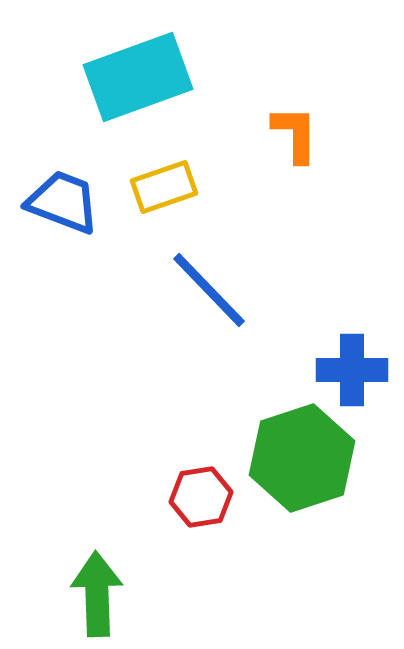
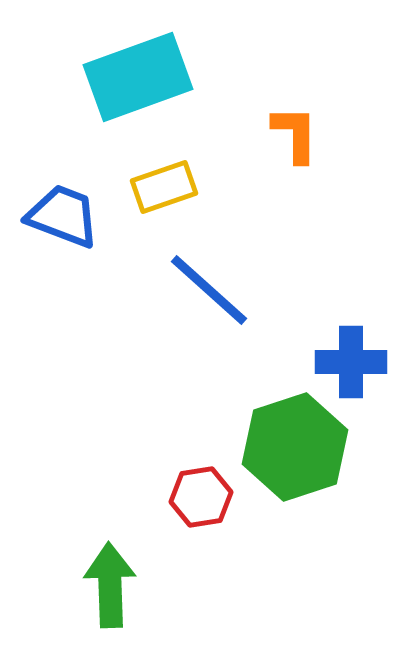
blue trapezoid: moved 14 px down
blue line: rotated 4 degrees counterclockwise
blue cross: moved 1 px left, 8 px up
green hexagon: moved 7 px left, 11 px up
green arrow: moved 13 px right, 9 px up
